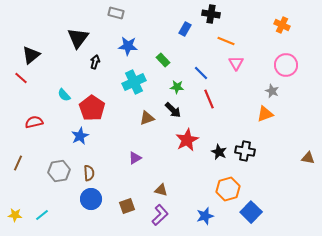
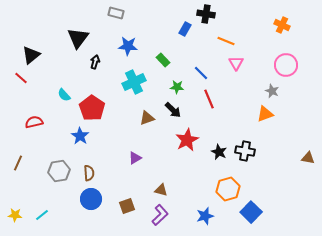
black cross at (211, 14): moved 5 px left
blue star at (80, 136): rotated 12 degrees counterclockwise
